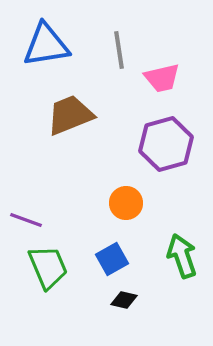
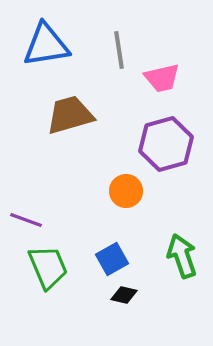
brown trapezoid: rotated 6 degrees clockwise
orange circle: moved 12 px up
black diamond: moved 5 px up
